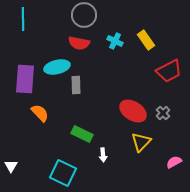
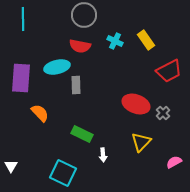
red semicircle: moved 1 px right, 3 px down
purple rectangle: moved 4 px left, 1 px up
red ellipse: moved 3 px right, 7 px up; rotated 12 degrees counterclockwise
